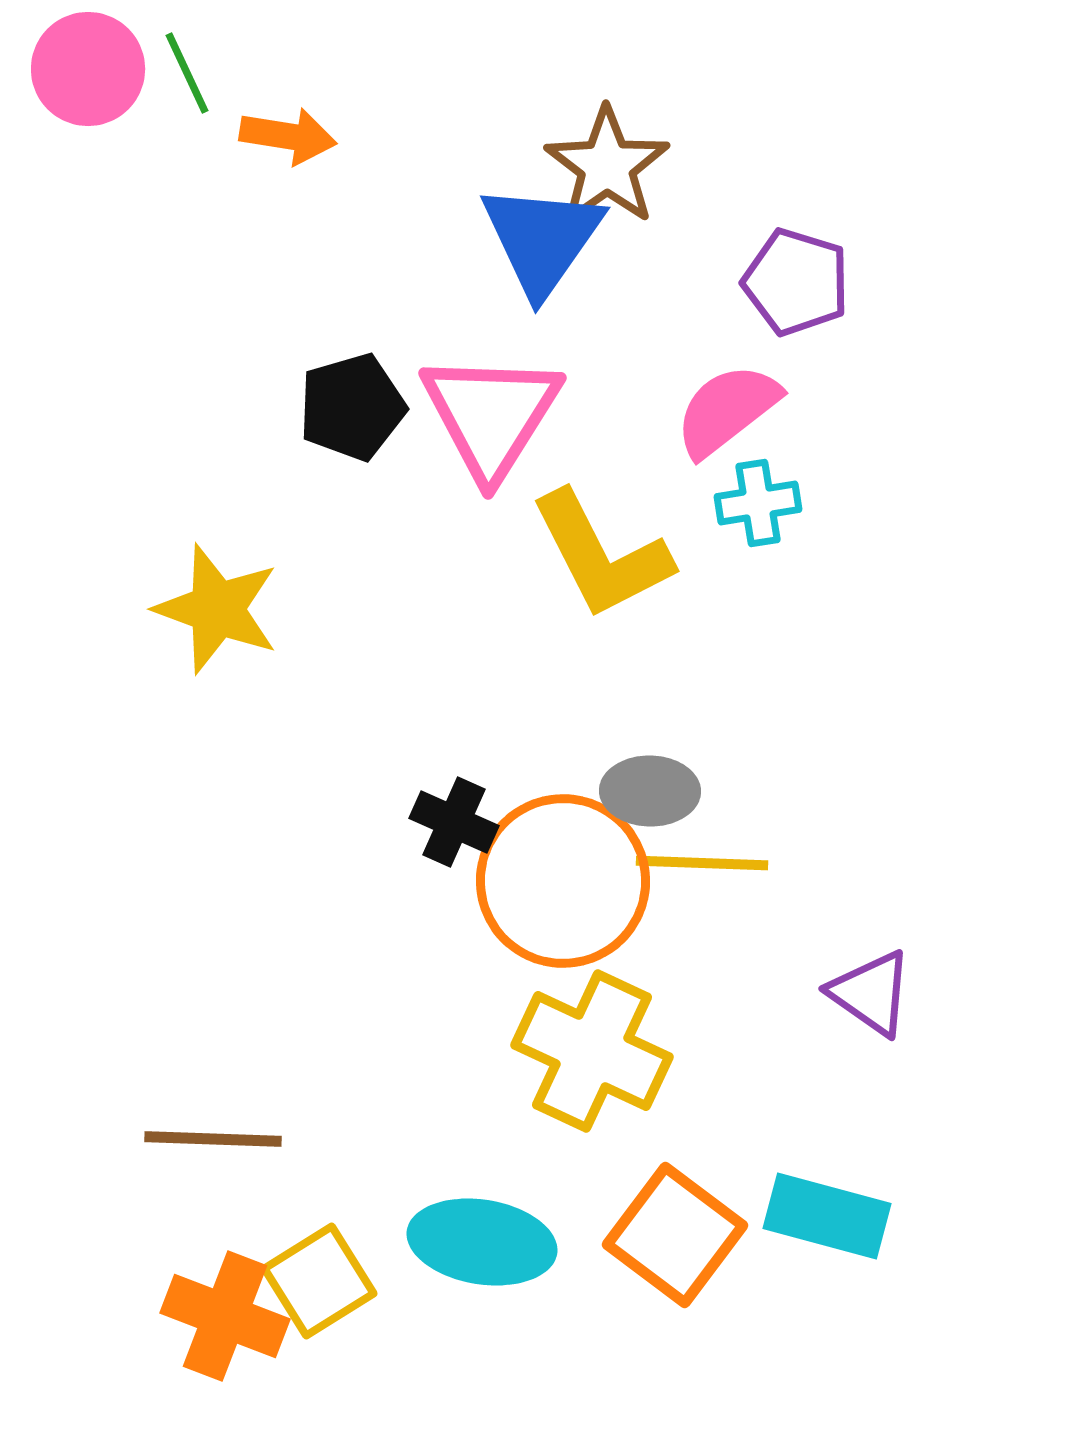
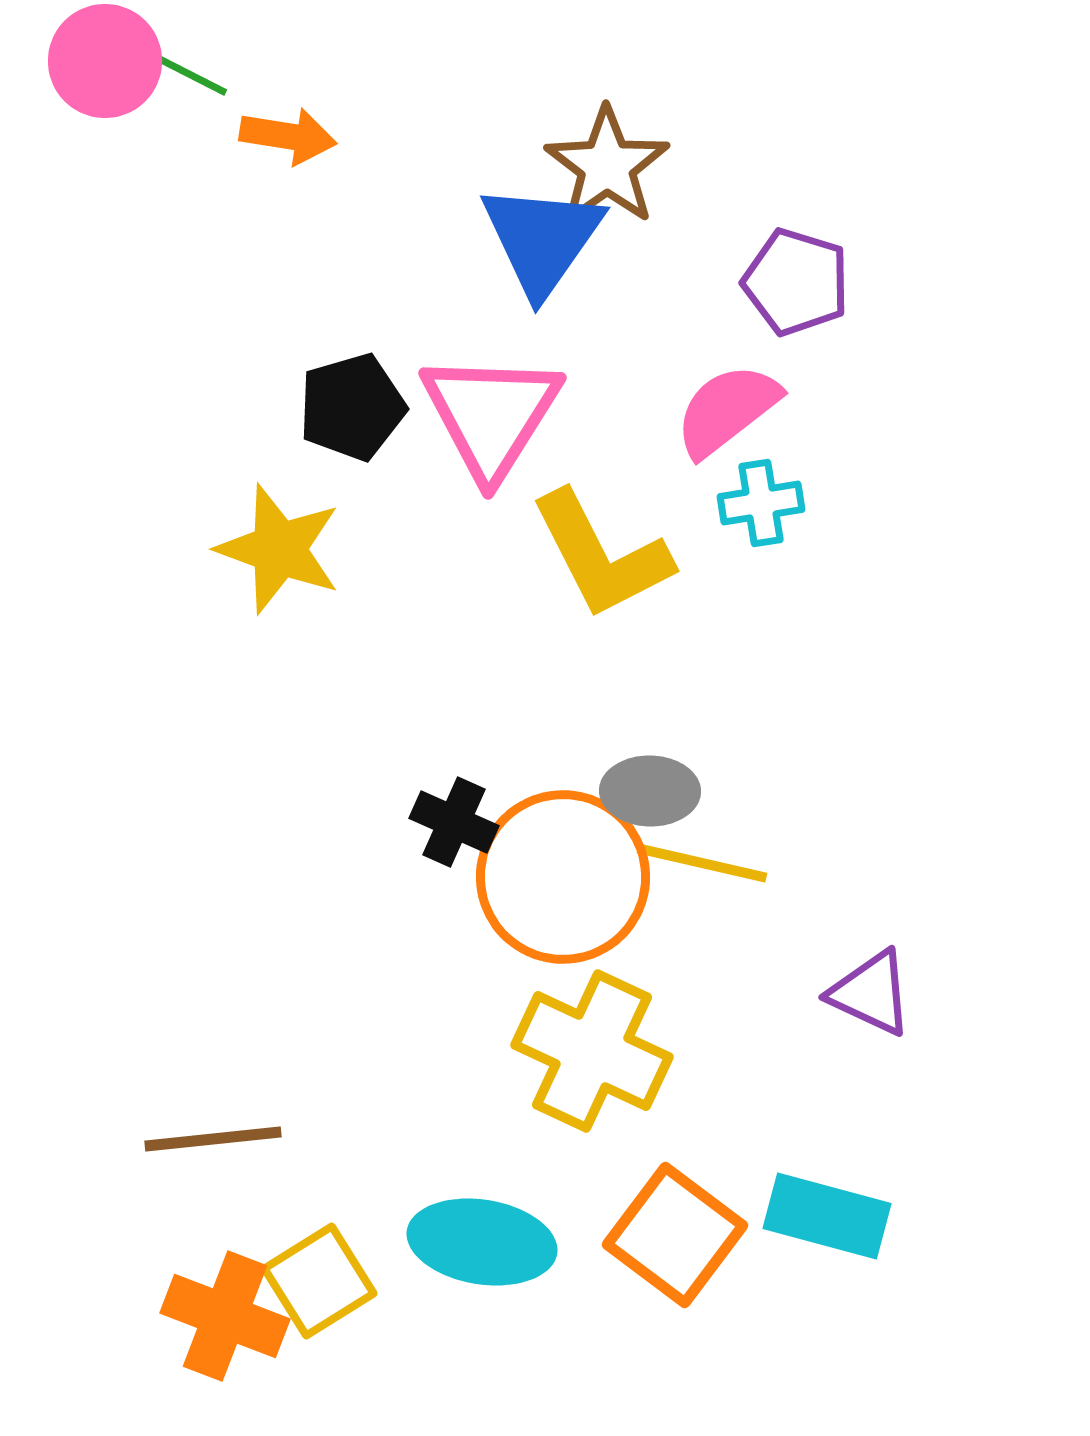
pink circle: moved 17 px right, 8 px up
green line: rotated 38 degrees counterclockwise
cyan cross: moved 3 px right
yellow star: moved 62 px right, 60 px up
yellow line: rotated 11 degrees clockwise
orange circle: moved 4 px up
purple triangle: rotated 10 degrees counterclockwise
brown line: rotated 8 degrees counterclockwise
